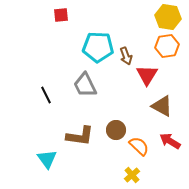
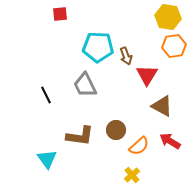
red square: moved 1 px left, 1 px up
orange hexagon: moved 7 px right
orange semicircle: rotated 95 degrees clockwise
